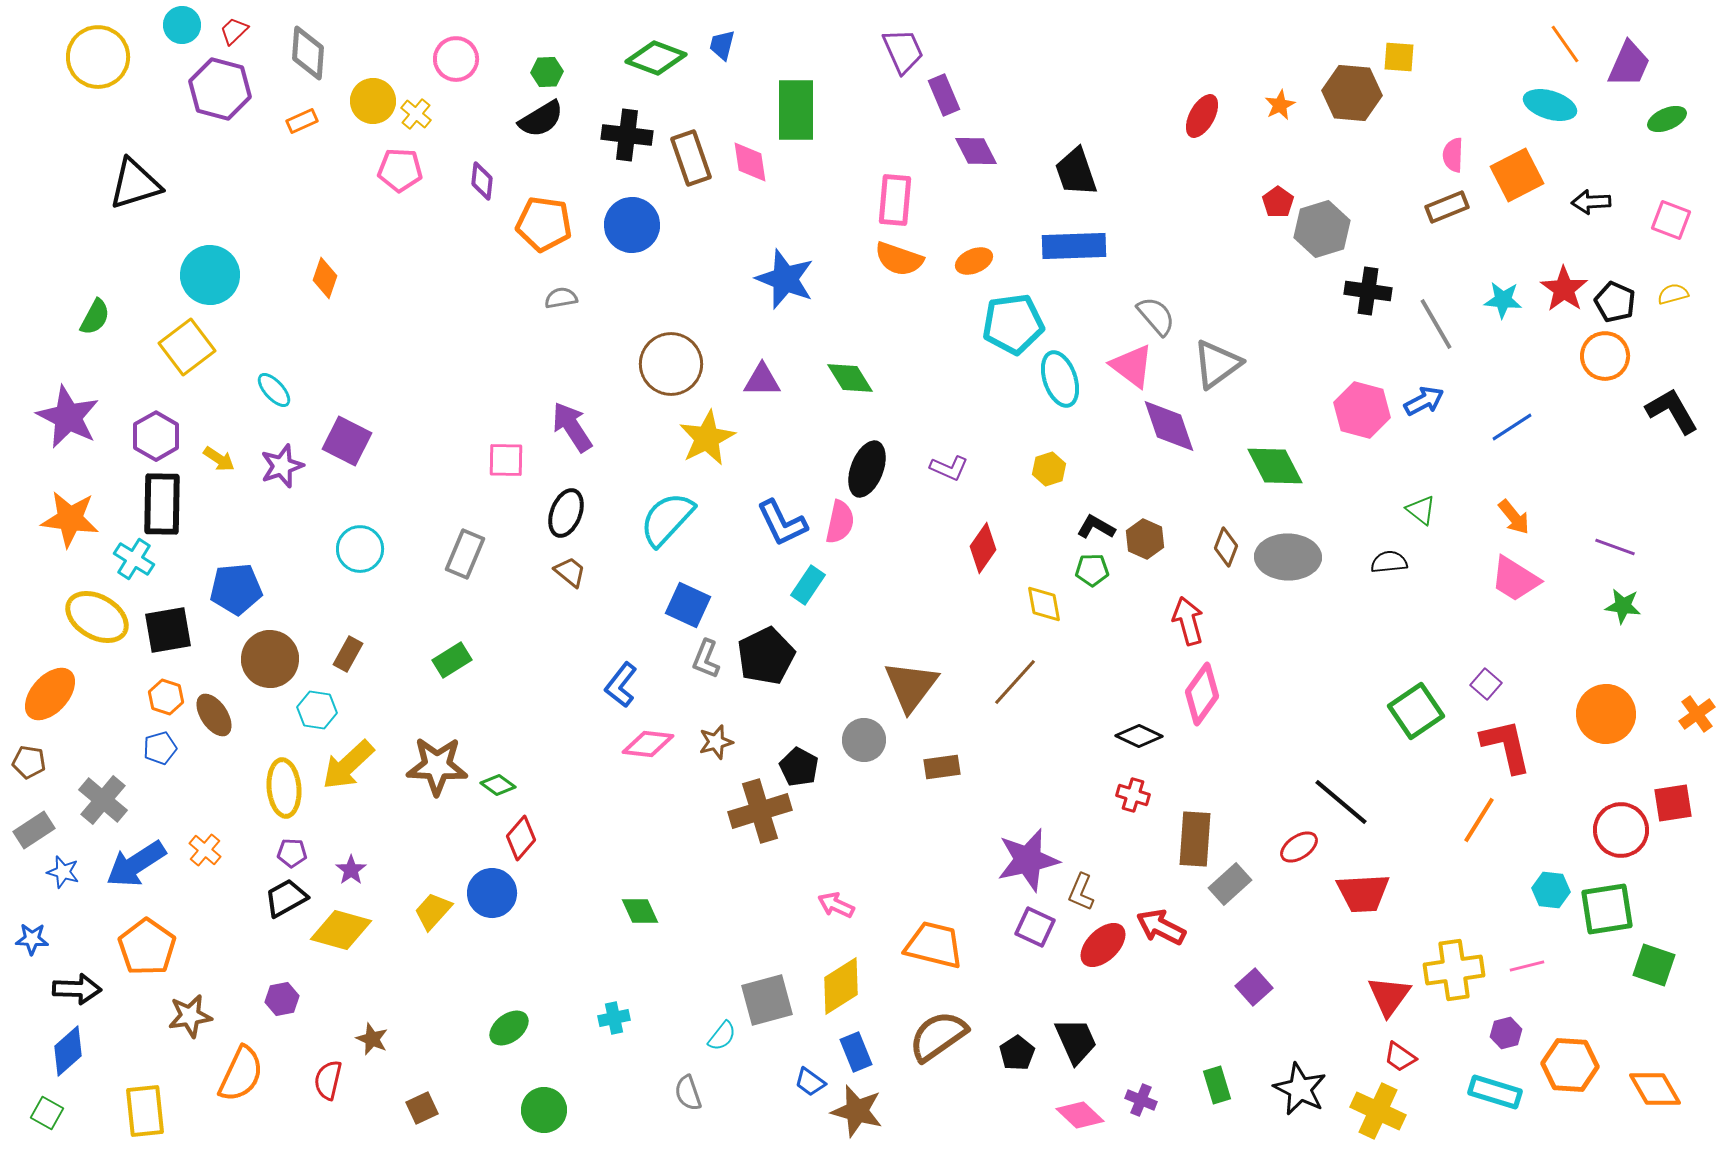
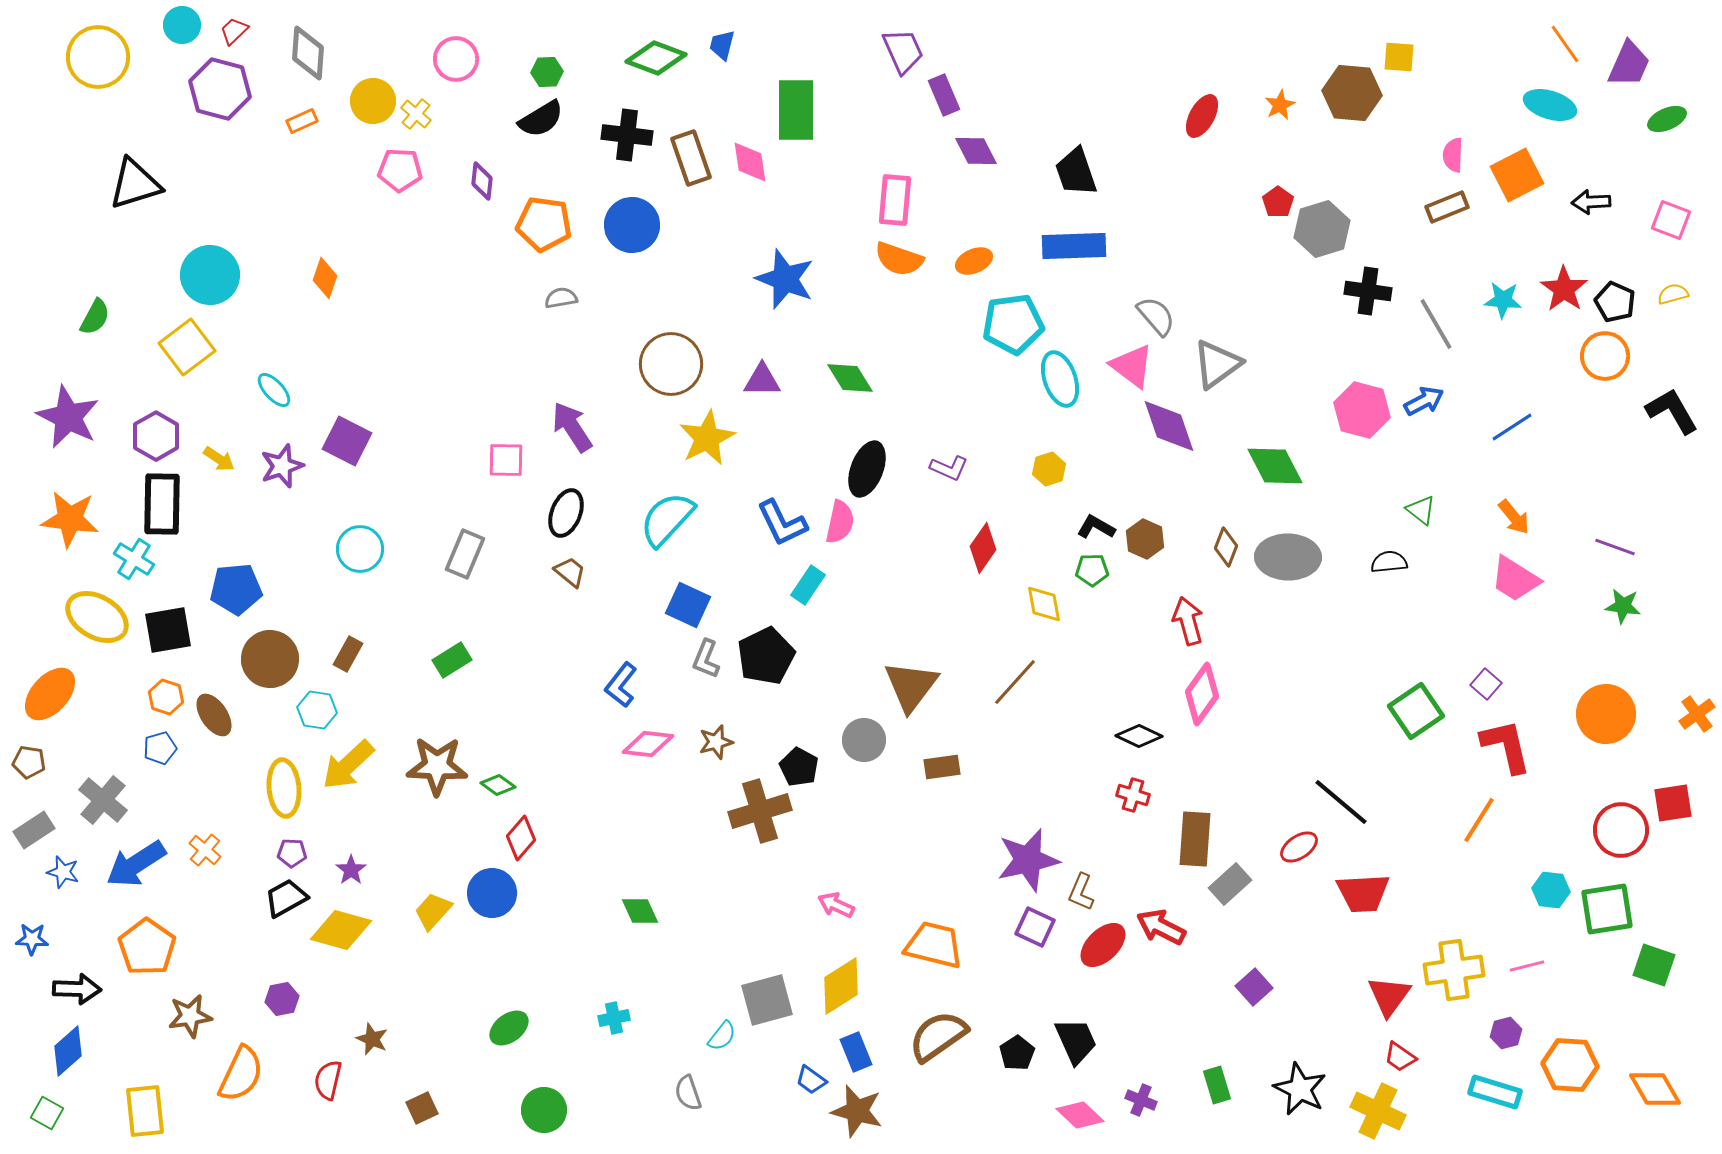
blue trapezoid at (810, 1082): moved 1 px right, 2 px up
